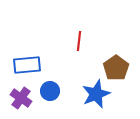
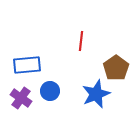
red line: moved 2 px right
